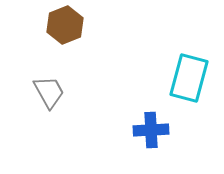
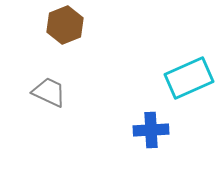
cyan rectangle: rotated 51 degrees clockwise
gray trapezoid: rotated 36 degrees counterclockwise
